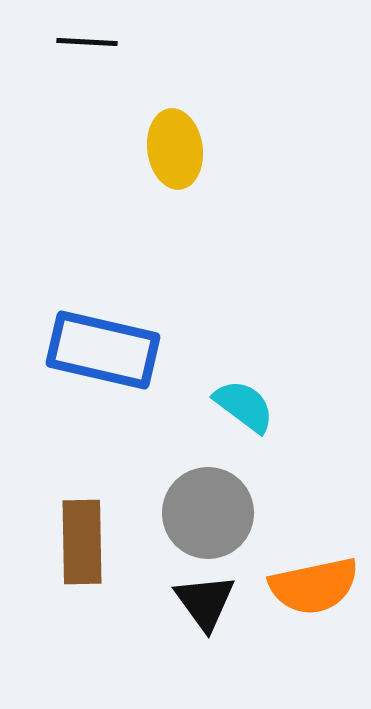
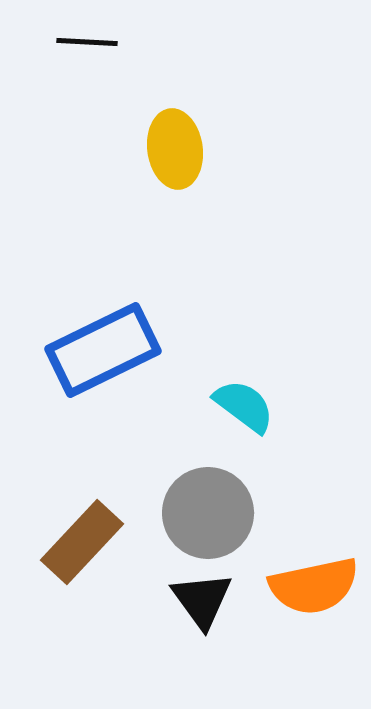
blue rectangle: rotated 39 degrees counterclockwise
brown rectangle: rotated 44 degrees clockwise
black triangle: moved 3 px left, 2 px up
